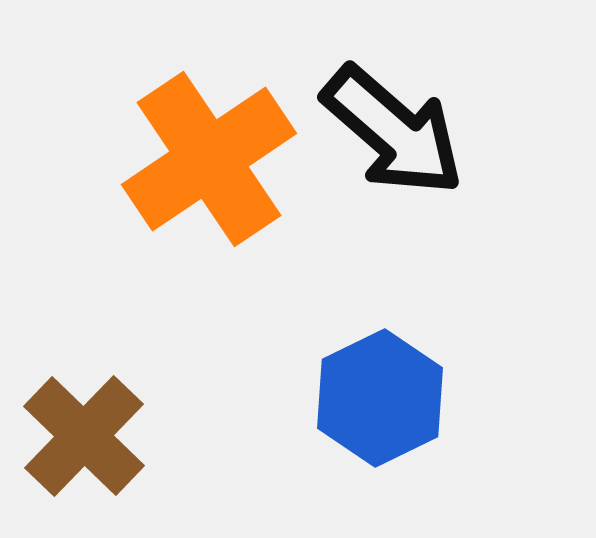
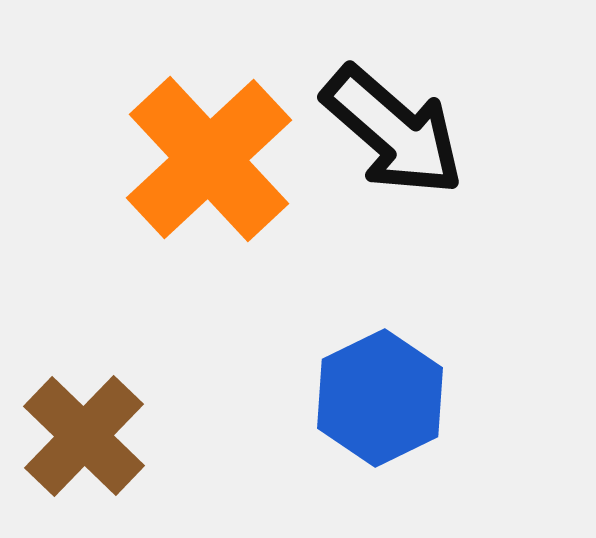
orange cross: rotated 9 degrees counterclockwise
